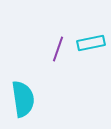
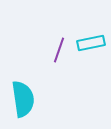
purple line: moved 1 px right, 1 px down
